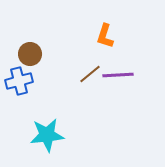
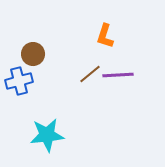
brown circle: moved 3 px right
